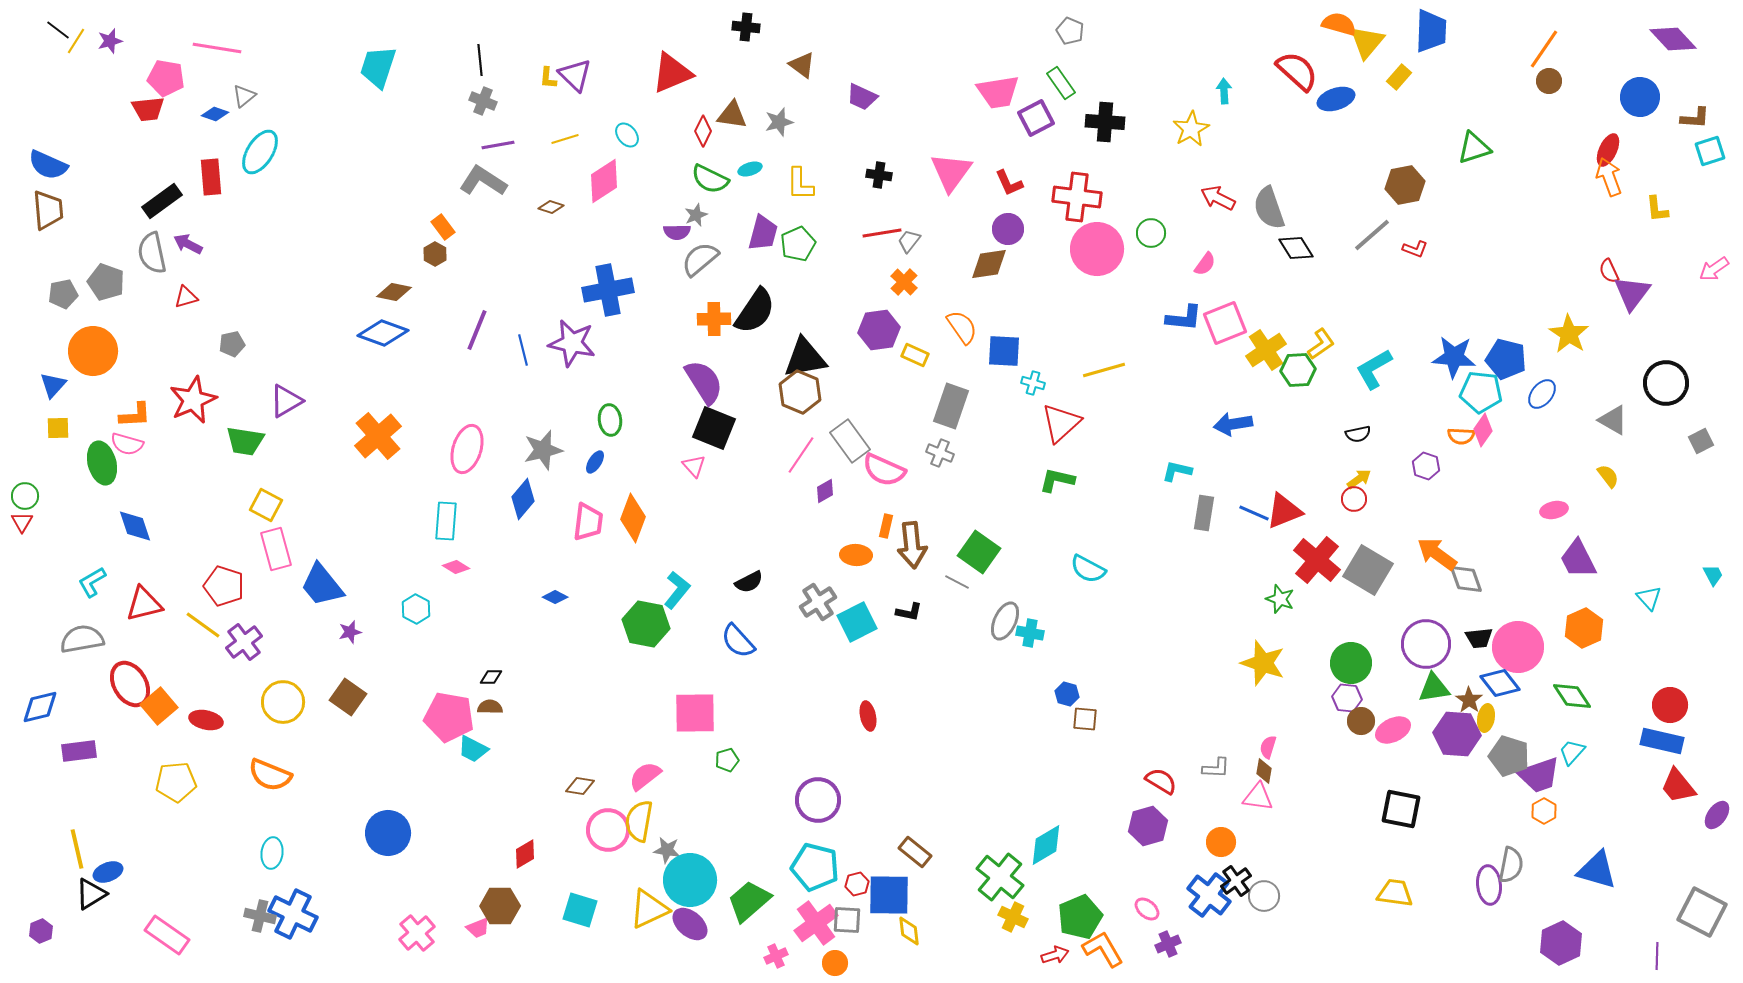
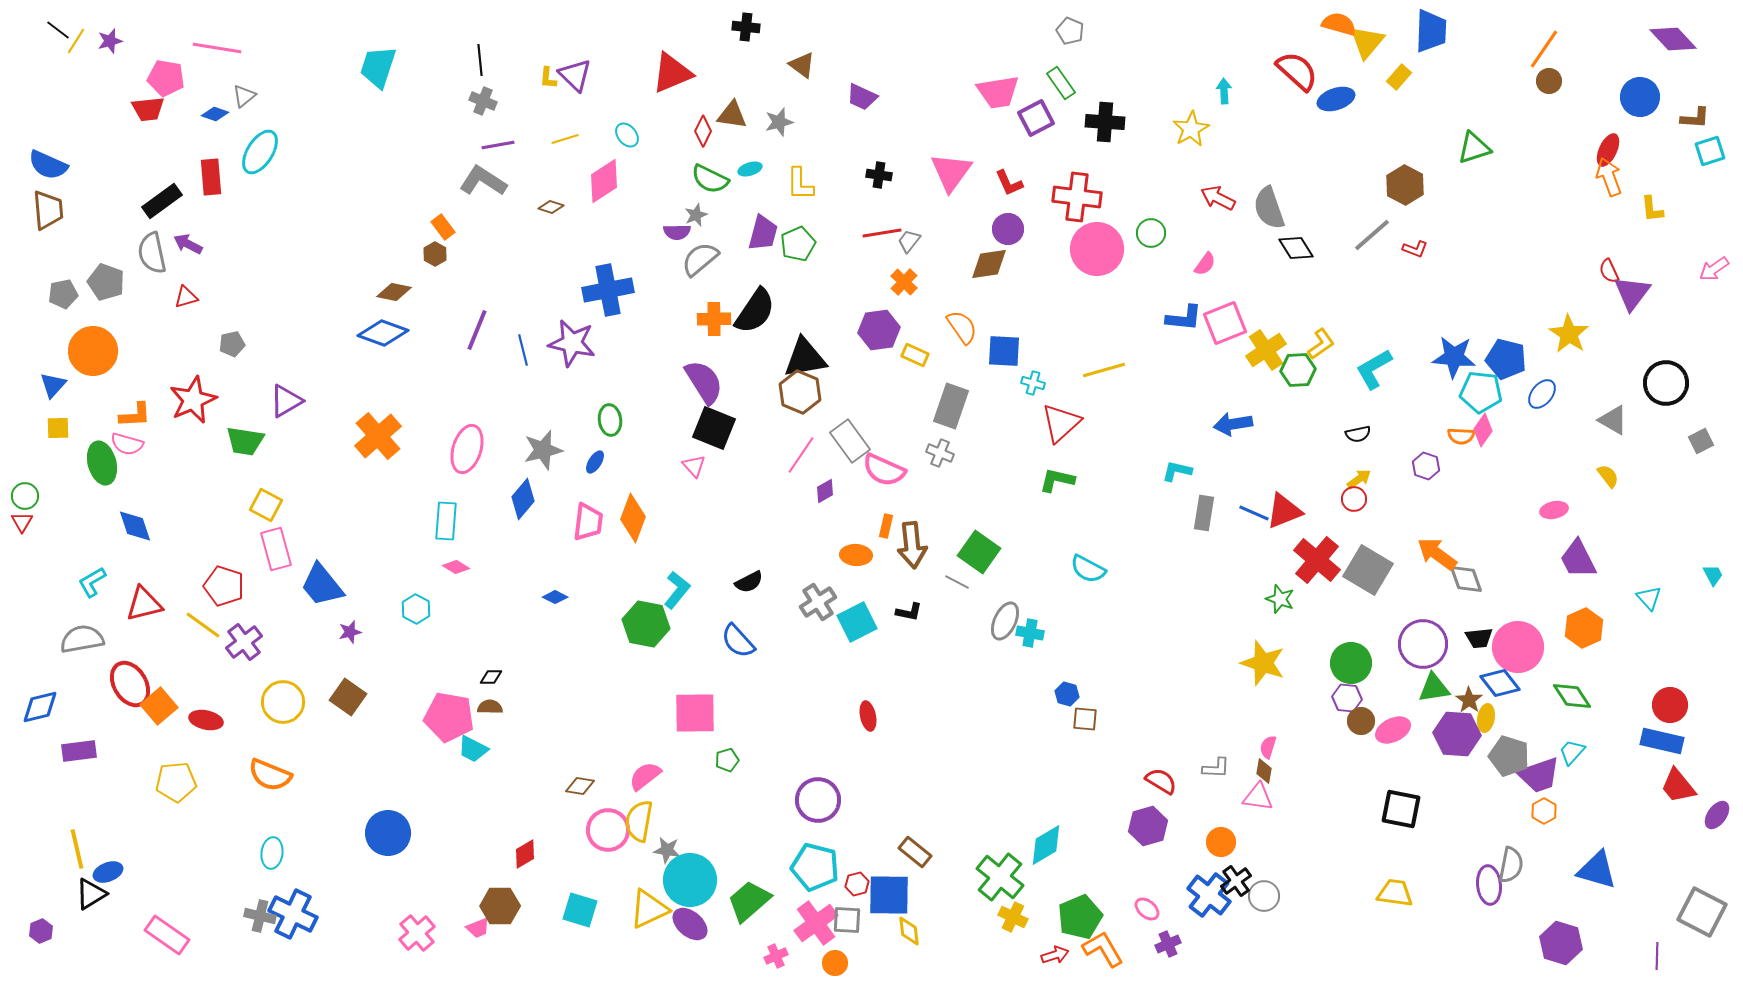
brown hexagon at (1405, 185): rotated 21 degrees counterclockwise
yellow L-shape at (1657, 209): moved 5 px left
purple circle at (1426, 644): moved 3 px left
purple hexagon at (1561, 943): rotated 18 degrees counterclockwise
